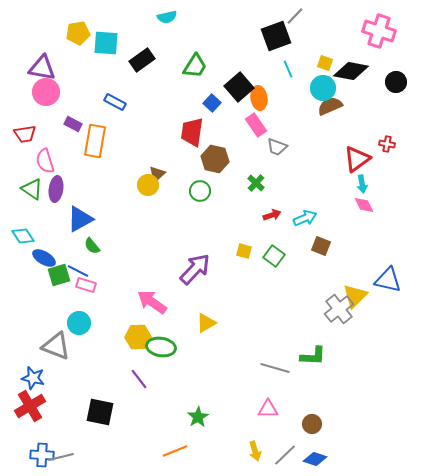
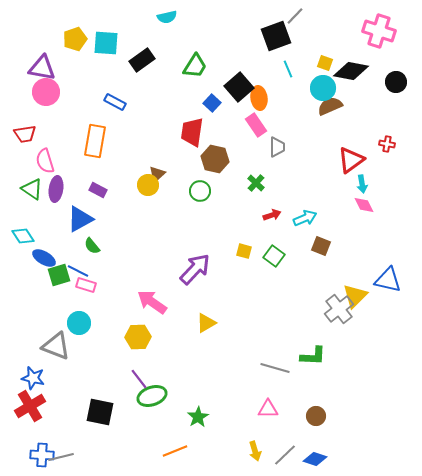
yellow pentagon at (78, 33): moved 3 px left, 6 px down; rotated 10 degrees counterclockwise
purple rectangle at (73, 124): moved 25 px right, 66 px down
gray trapezoid at (277, 147): rotated 110 degrees counterclockwise
red triangle at (357, 159): moved 6 px left, 1 px down
green ellipse at (161, 347): moved 9 px left, 49 px down; rotated 28 degrees counterclockwise
brown circle at (312, 424): moved 4 px right, 8 px up
